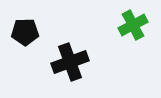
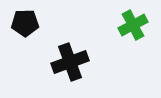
black pentagon: moved 9 px up
